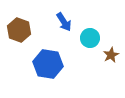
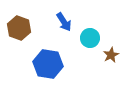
brown hexagon: moved 2 px up
